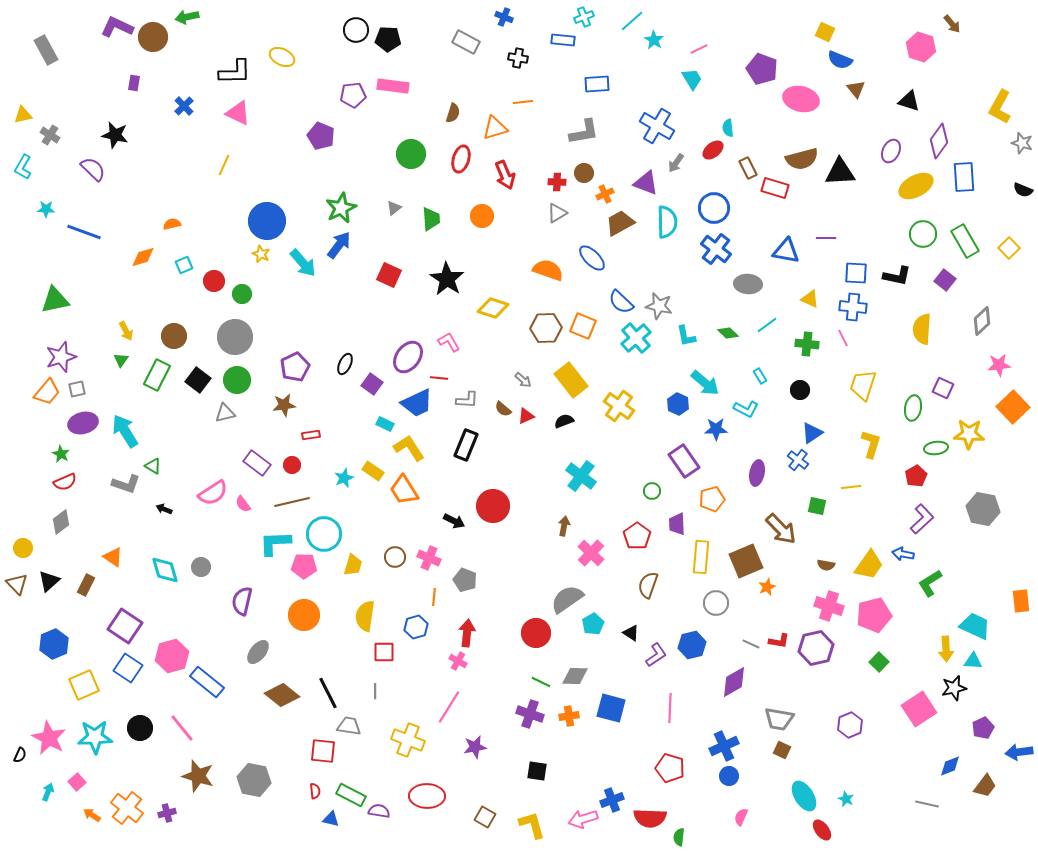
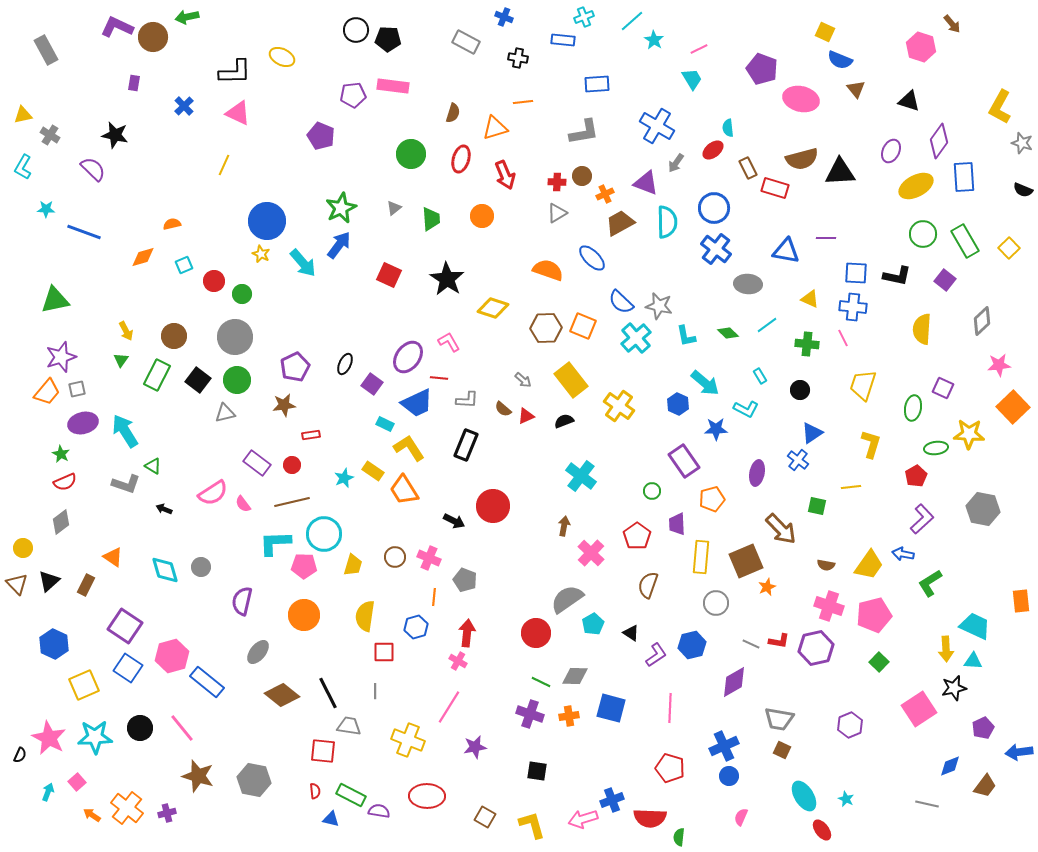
brown circle at (584, 173): moved 2 px left, 3 px down
blue hexagon at (54, 644): rotated 12 degrees counterclockwise
